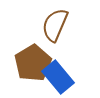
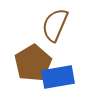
blue rectangle: rotated 60 degrees counterclockwise
